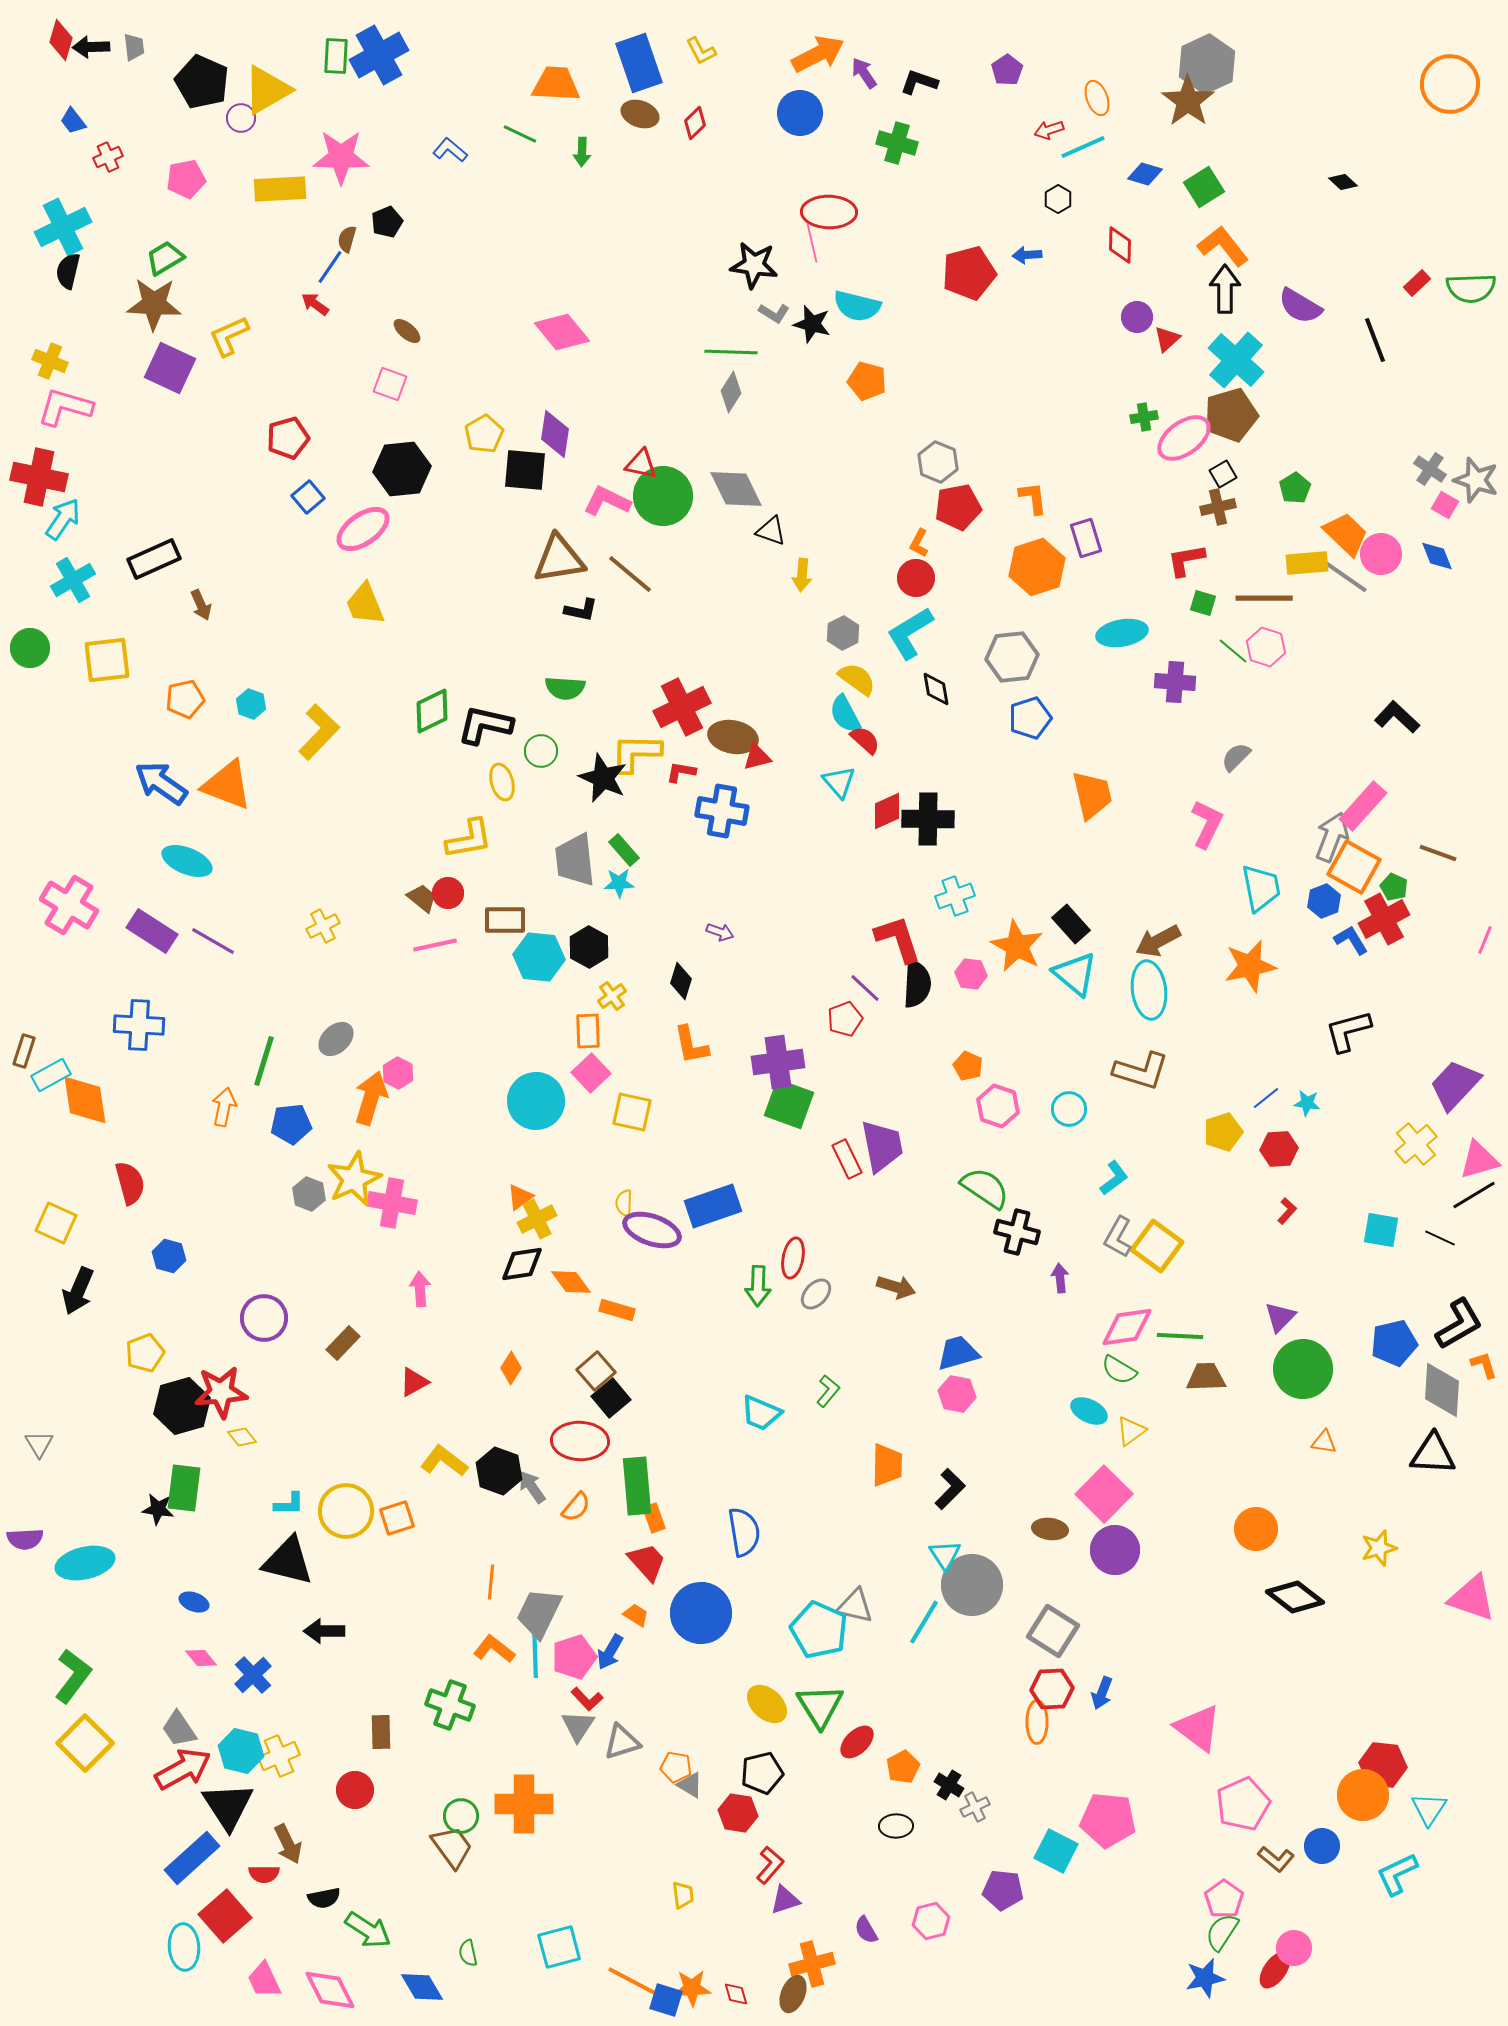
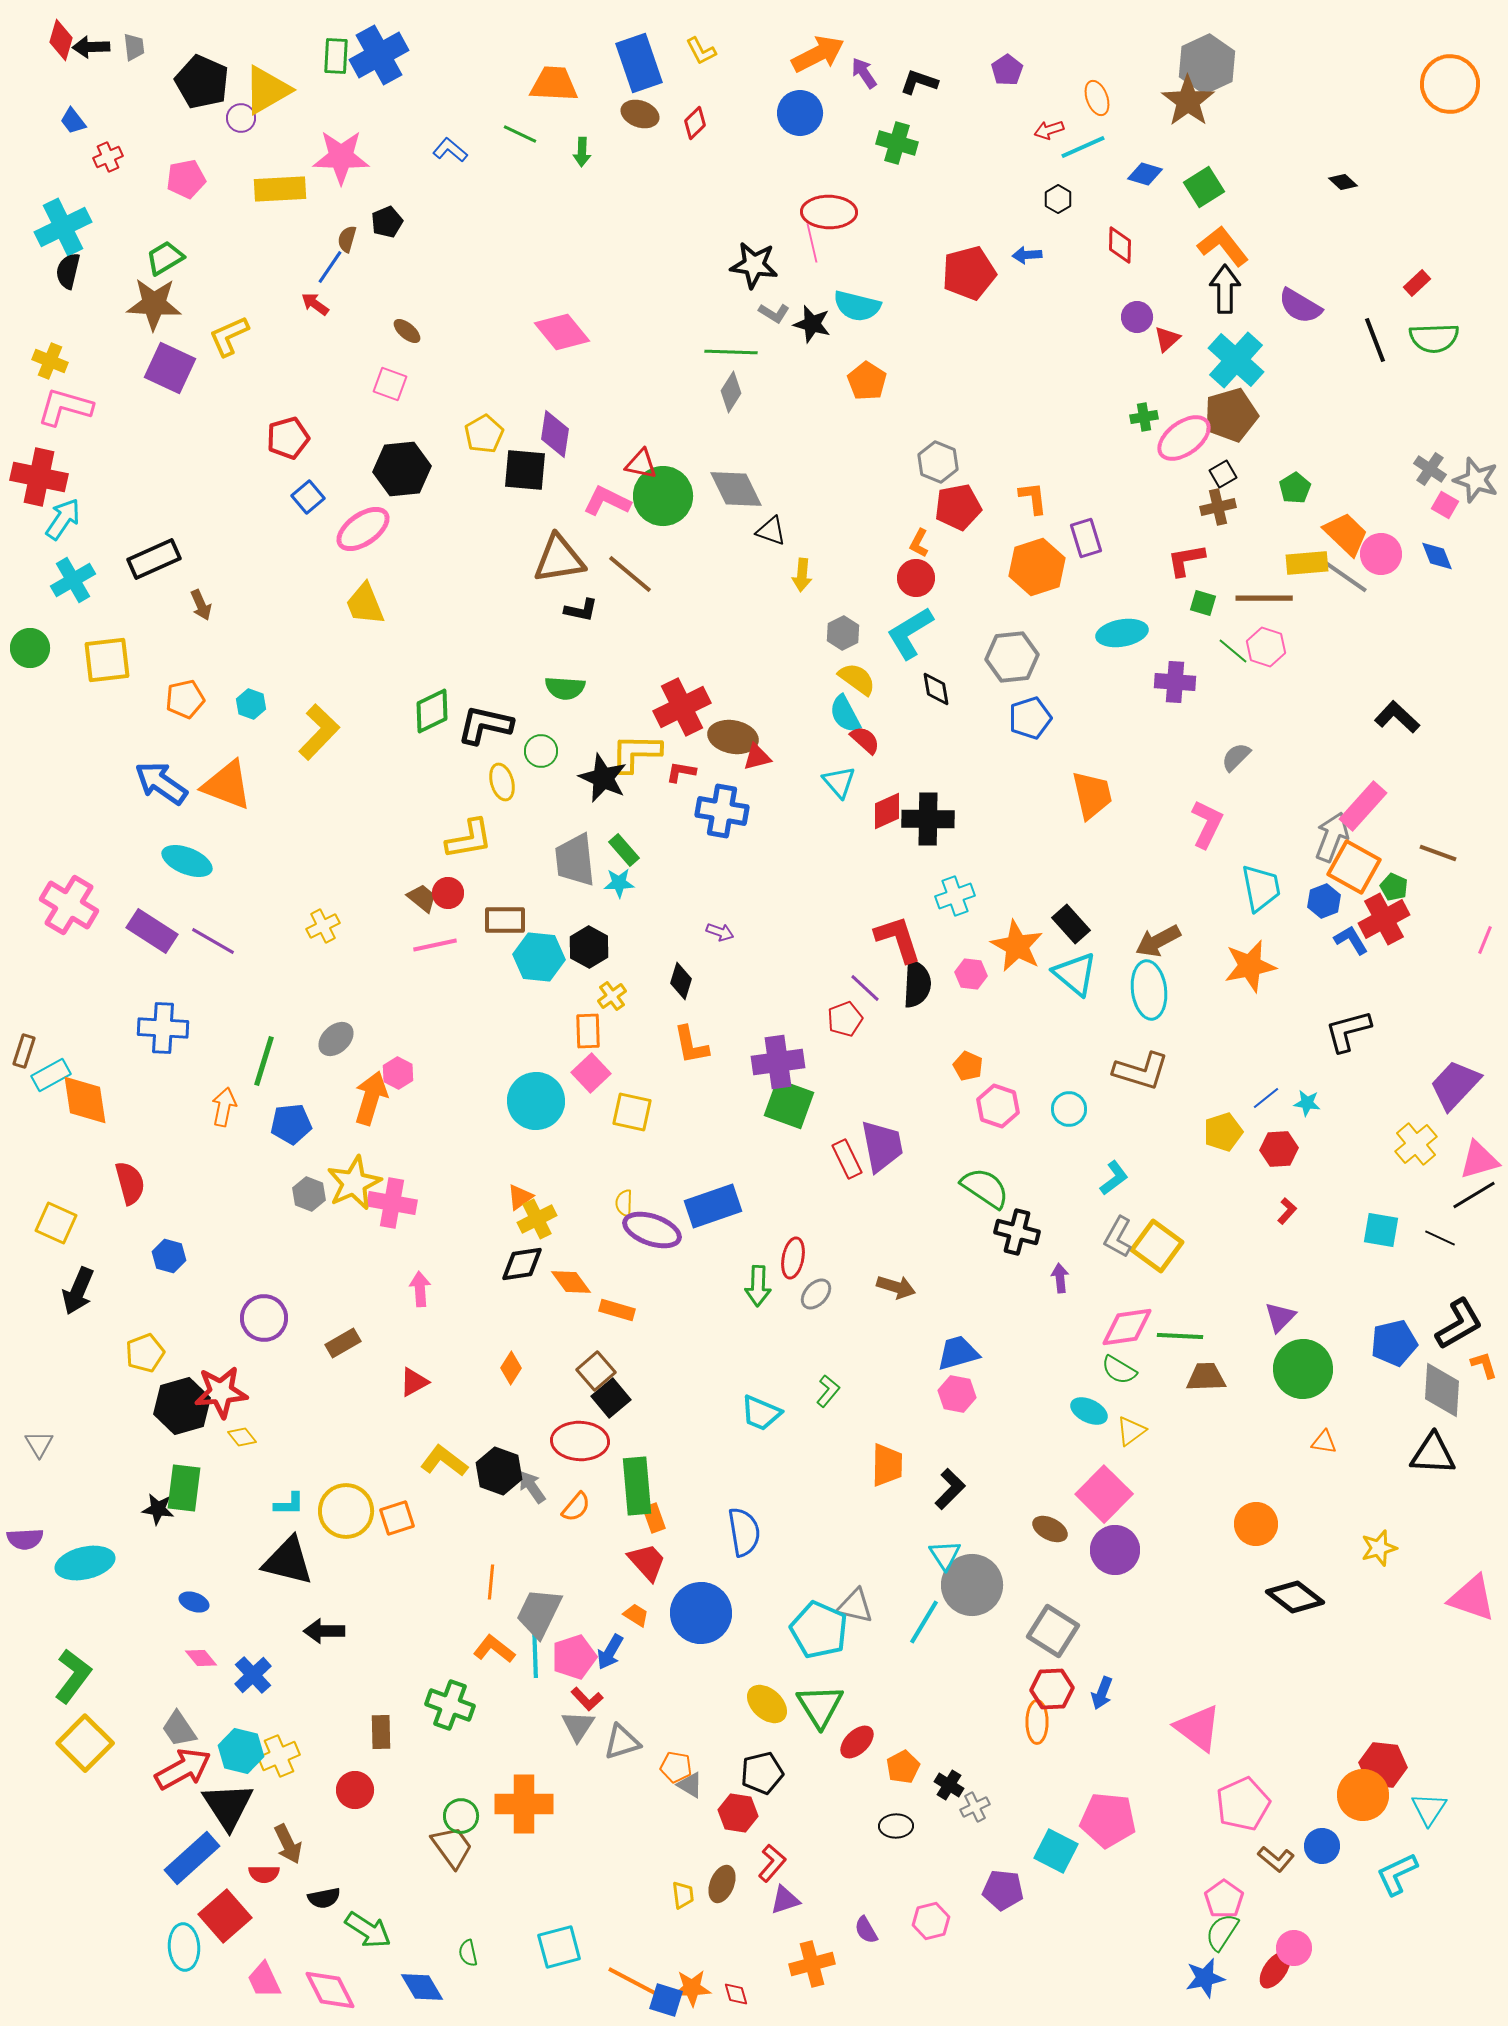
orange trapezoid at (556, 84): moved 2 px left
green semicircle at (1471, 288): moved 37 px left, 50 px down
orange pentagon at (867, 381): rotated 18 degrees clockwise
blue cross at (139, 1025): moved 24 px right, 3 px down
yellow star at (354, 1179): moved 4 px down
brown rectangle at (343, 1343): rotated 16 degrees clockwise
brown ellipse at (1050, 1529): rotated 20 degrees clockwise
orange circle at (1256, 1529): moved 5 px up
red L-shape at (770, 1865): moved 2 px right, 2 px up
brown ellipse at (793, 1994): moved 71 px left, 110 px up
